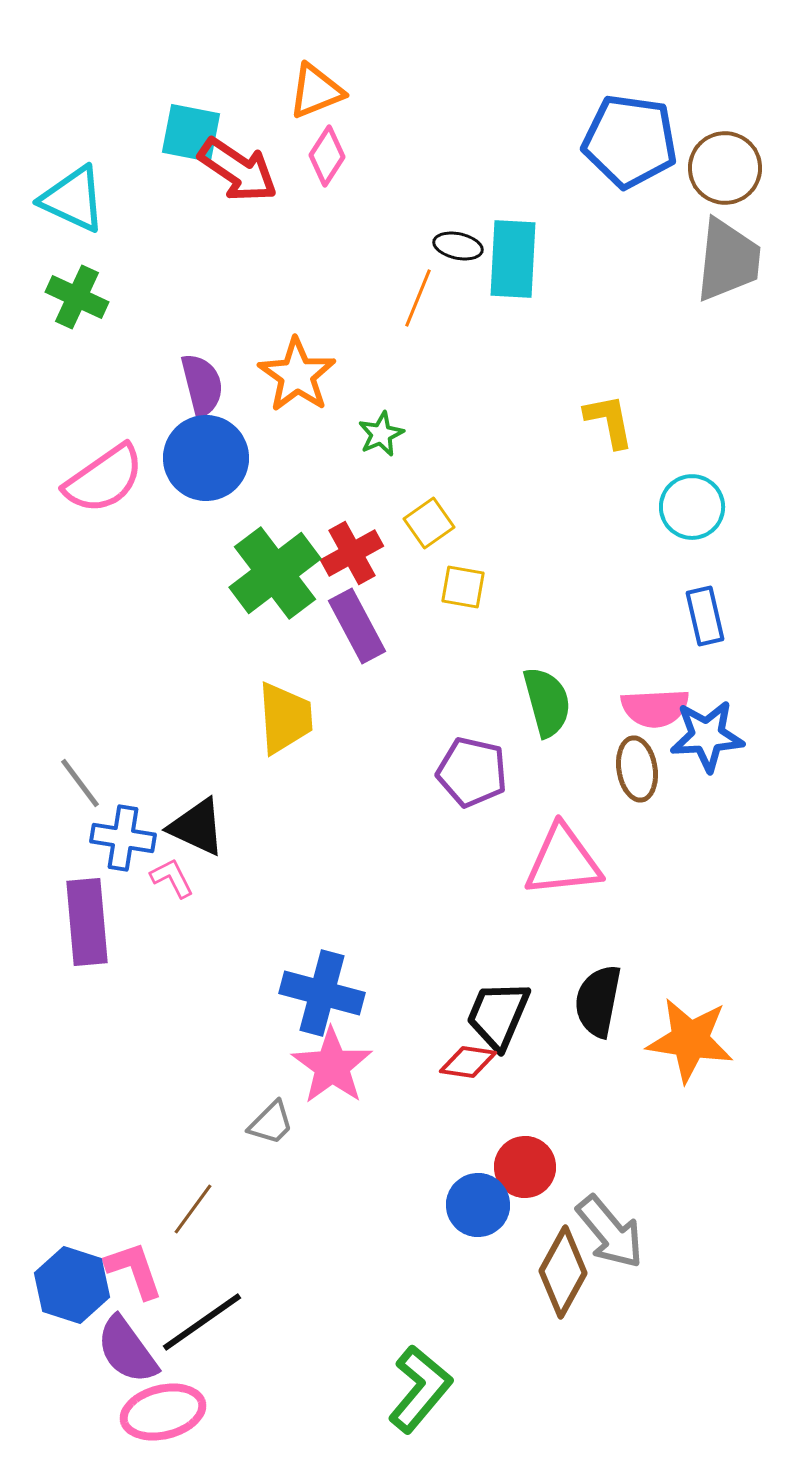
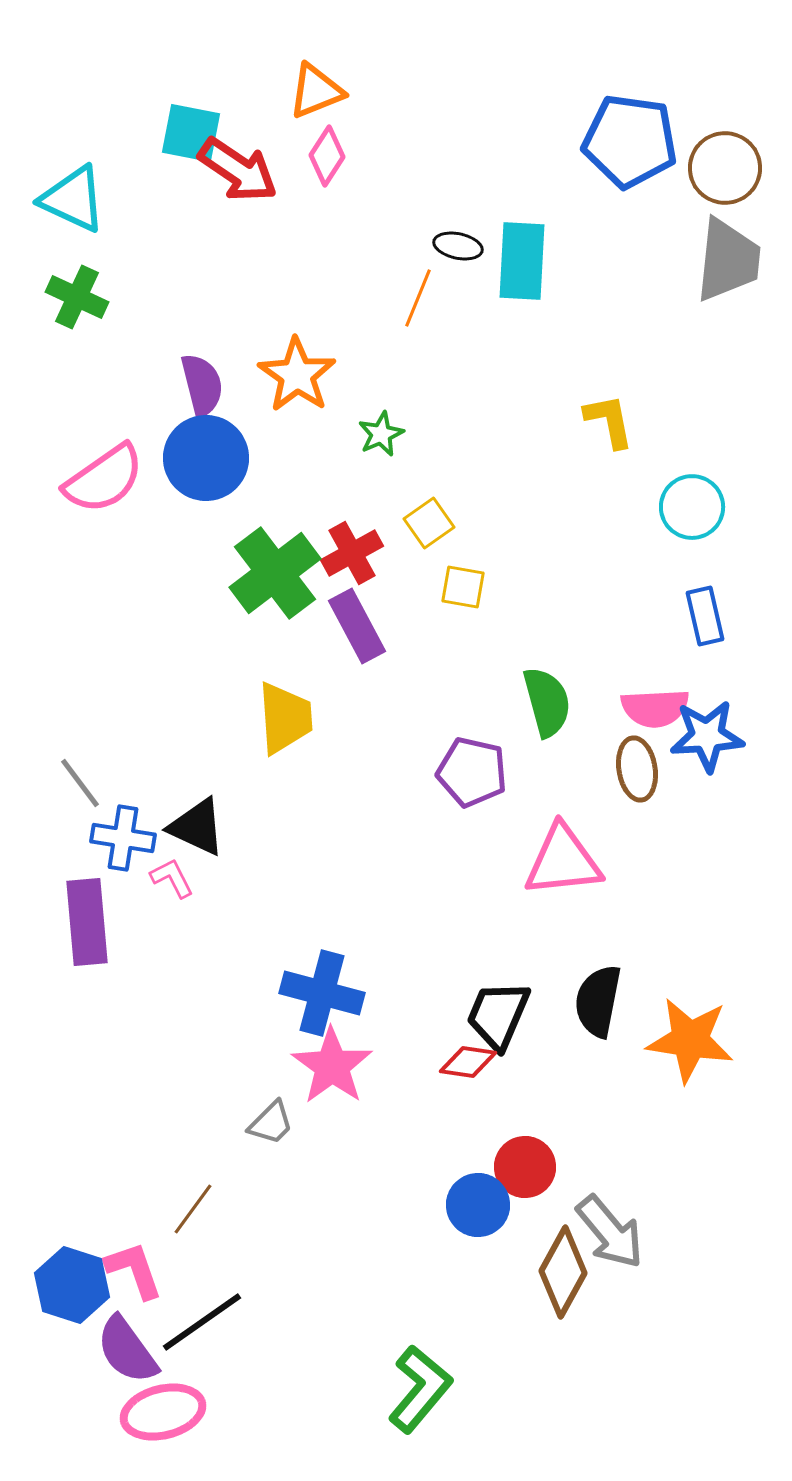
cyan rectangle at (513, 259): moved 9 px right, 2 px down
